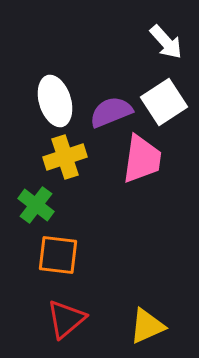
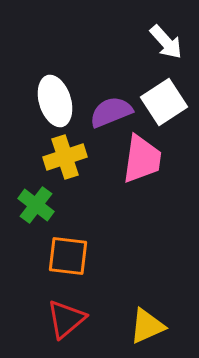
orange square: moved 10 px right, 1 px down
